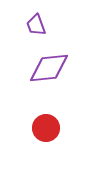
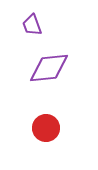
purple trapezoid: moved 4 px left
